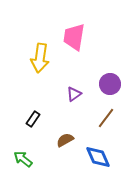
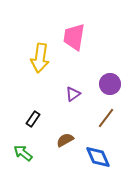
purple triangle: moved 1 px left
green arrow: moved 6 px up
